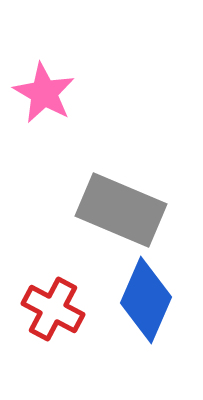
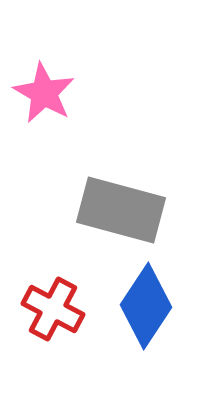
gray rectangle: rotated 8 degrees counterclockwise
blue diamond: moved 6 px down; rotated 10 degrees clockwise
